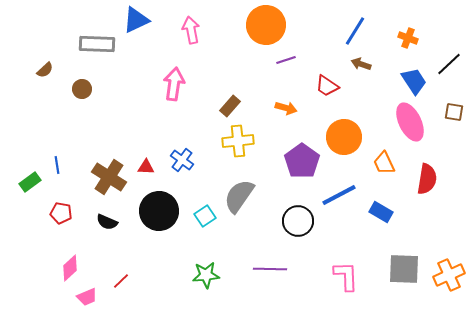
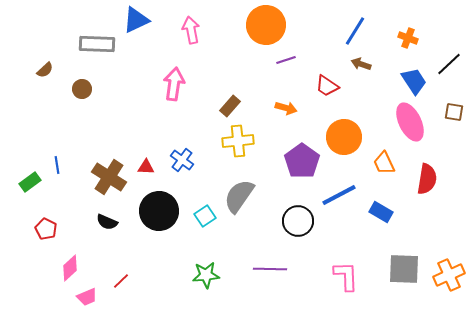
red pentagon at (61, 213): moved 15 px left, 16 px down; rotated 15 degrees clockwise
